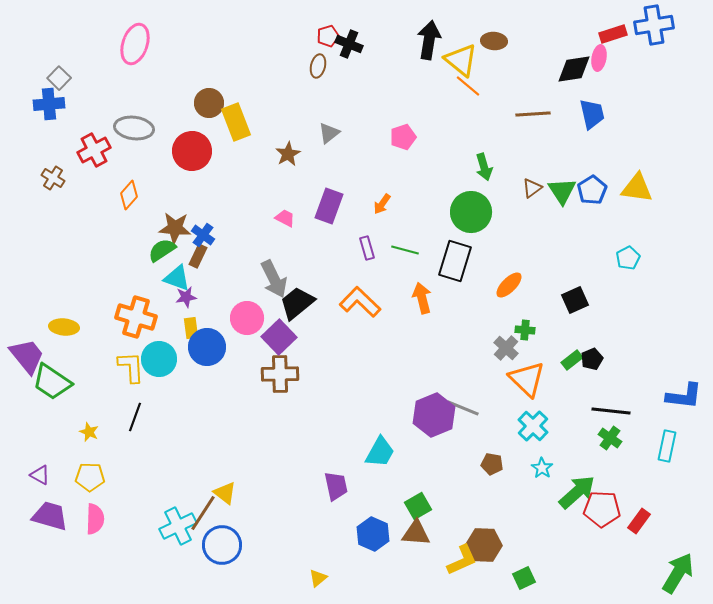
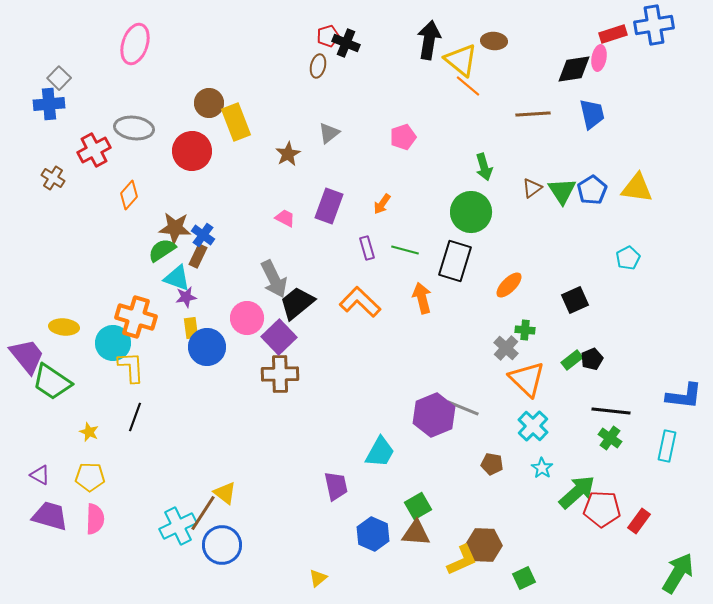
black cross at (349, 44): moved 3 px left, 1 px up
cyan circle at (159, 359): moved 46 px left, 16 px up
